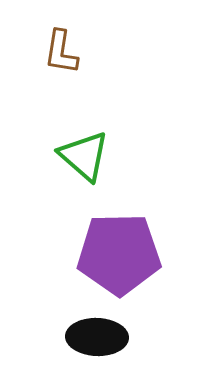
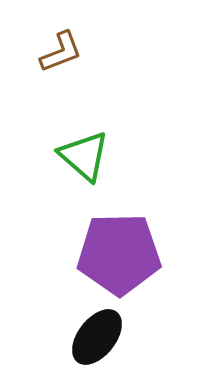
brown L-shape: rotated 120 degrees counterclockwise
black ellipse: rotated 54 degrees counterclockwise
